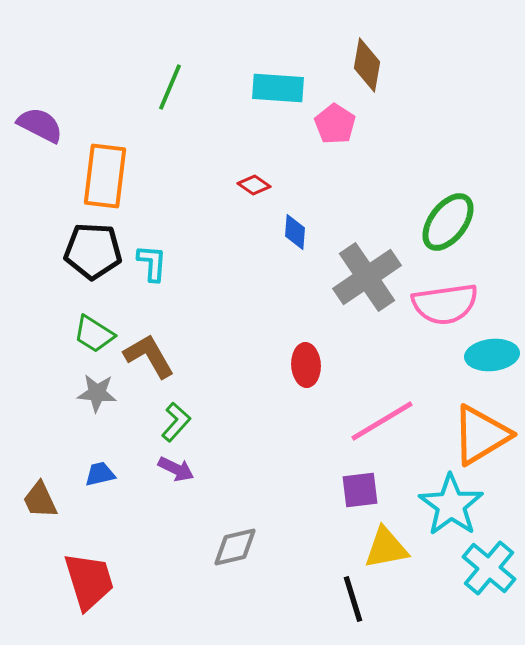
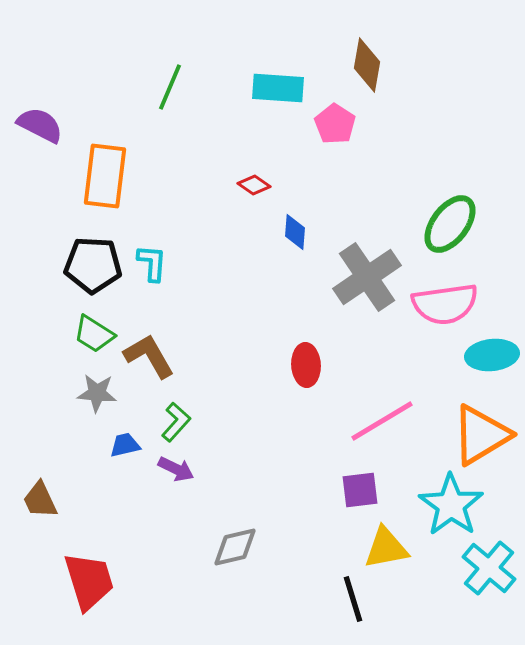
green ellipse: moved 2 px right, 2 px down
black pentagon: moved 14 px down
blue trapezoid: moved 25 px right, 29 px up
